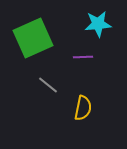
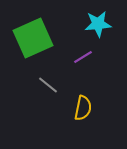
purple line: rotated 30 degrees counterclockwise
